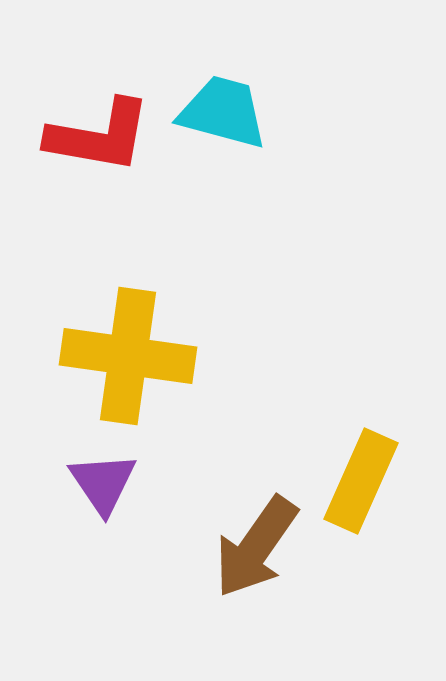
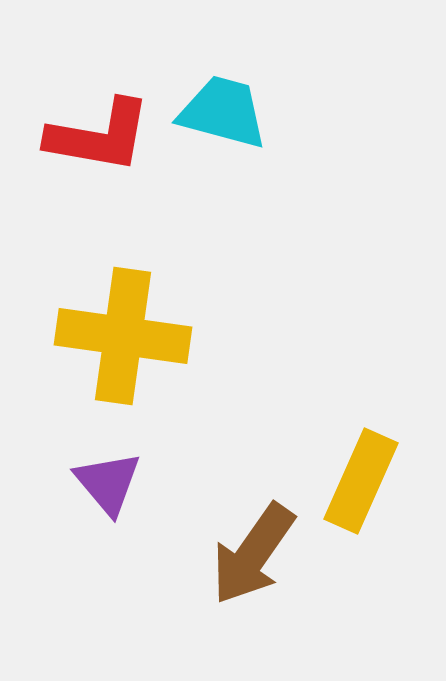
yellow cross: moved 5 px left, 20 px up
purple triangle: moved 5 px right; rotated 6 degrees counterclockwise
brown arrow: moved 3 px left, 7 px down
